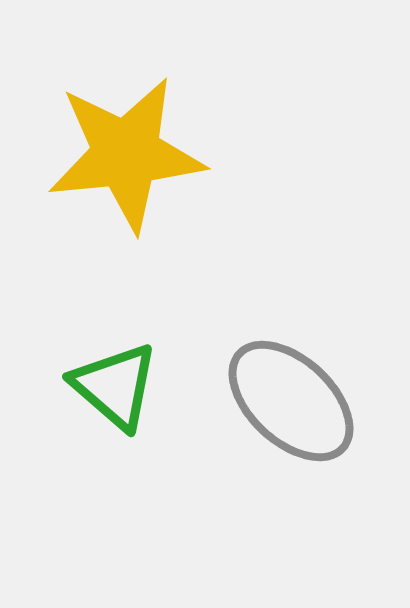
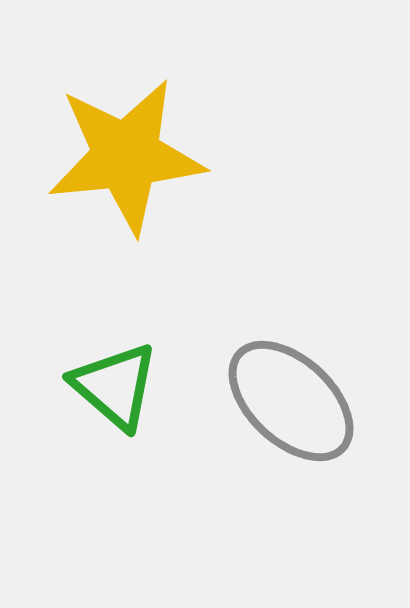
yellow star: moved 2 px down
